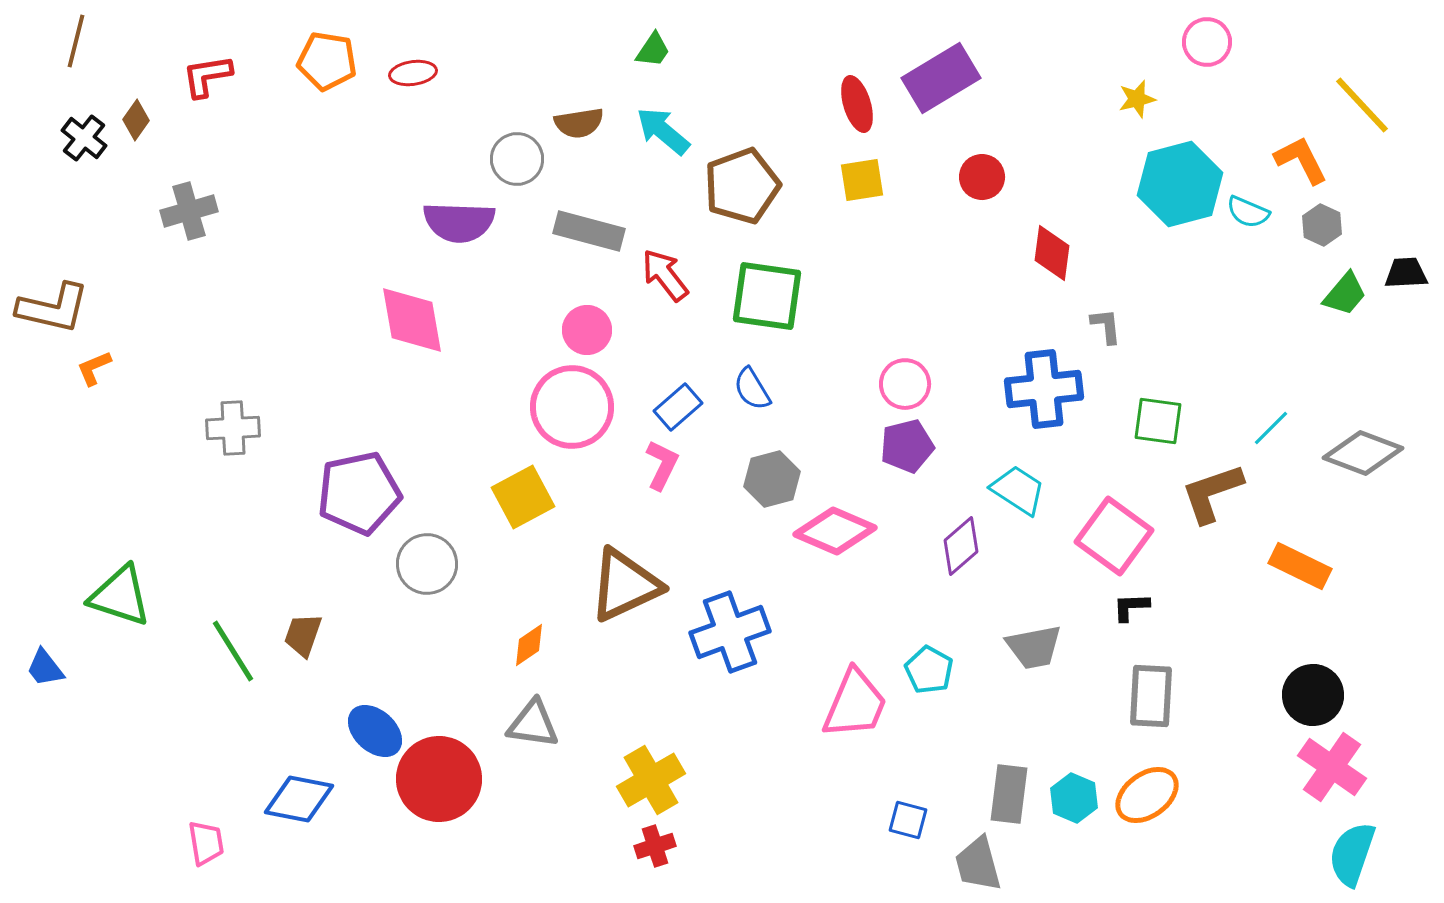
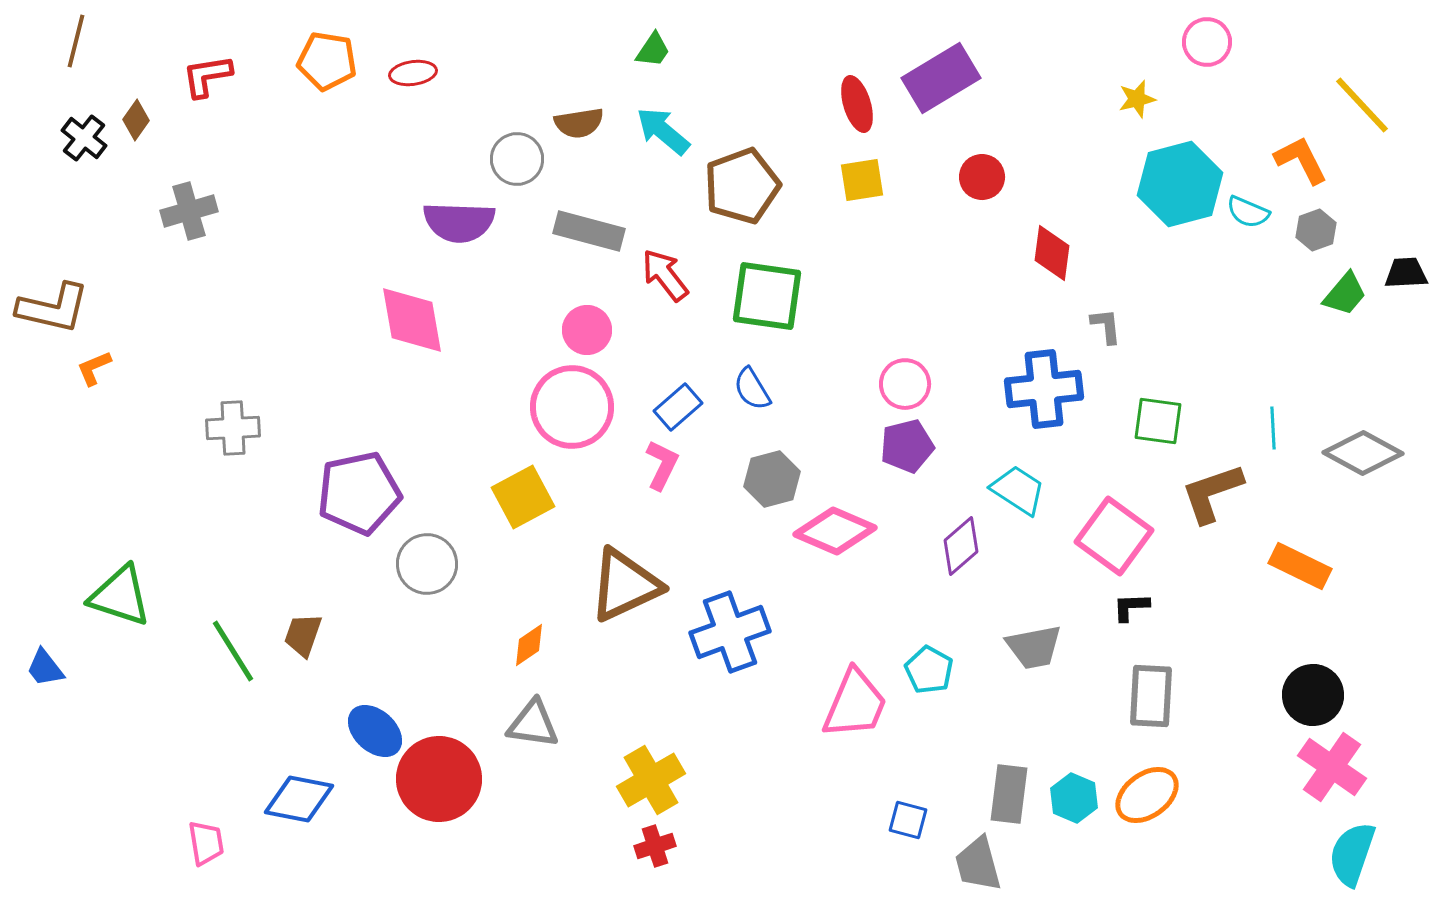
gray hexagon at (1322, 225): moved 6 px left, 5 px down; rotated 15 degrees clockwise
cyan line at (1271, 428): moved 2 px right; rotated 48 degrees counterclockwise
gray diamond at (1363, 453): rotated 8 degrees clockwise
